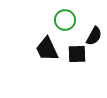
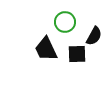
green circle: moved 2 px down
black trapezoid: moved 1 px left
